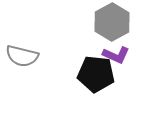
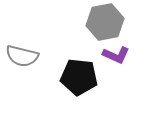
gray hexagon: moved 7 px left; rotated 18 degrees clockwise
black pentagon: moved 17 px left, 3 px down
